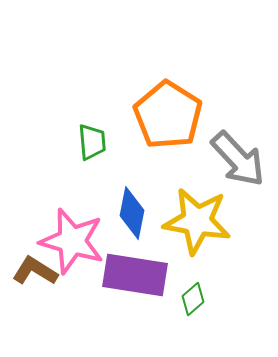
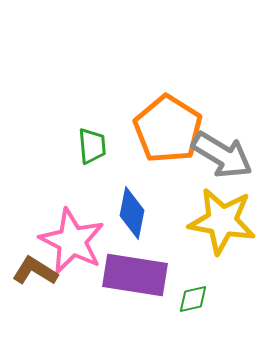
orange pentagon: moved 14 px down
green trapezoid: moved 4 px down
gray arrow: moved 16 px left, 4 px up; rotated 16 degrees counterclockwise
yellow star: moved 25 px right
pink star: rotated 10 degrees clockwise
green diamond: rotated 28 degrees clockwise
